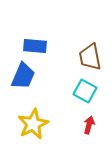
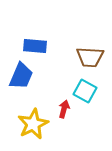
brown trapezoid: rotated 76 degrees counterclockwise
blue trapezoid: moved 2 px left
red arrow: moved 25 px left, 16 px up
